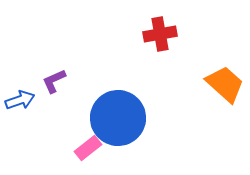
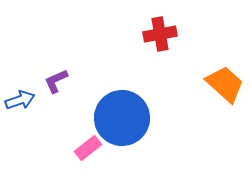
purple L-shape: moved 2 px right
blue circle: moved 4 px right
